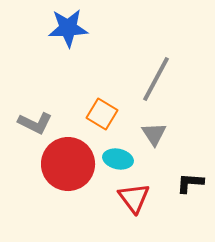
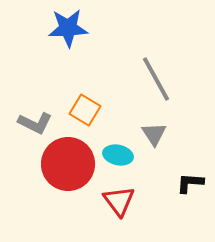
gray line: rotated 57 degrees counterclockwise
orange square: moved 17 px left, 4 px up
cyan ellipse: moved 4 px up
red triangle: moved 15 px left, 3 px down
